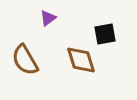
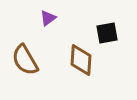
black square: moved 2 px right, 1 px up
brown diamond: rotated 20 degrees clockwise
